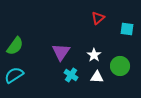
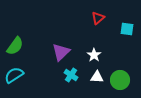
purple triangle: rotated 12 degrees clockwise
green circle: moved 14 px down
